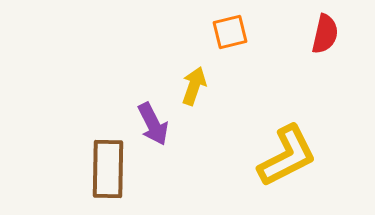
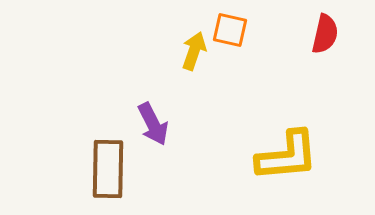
orange square: moved 2 px up; rotated 27 degrees clockwise
yellow arrow: moved 35 px up
yellow L-shape: rotated 22 degrees clockwise
